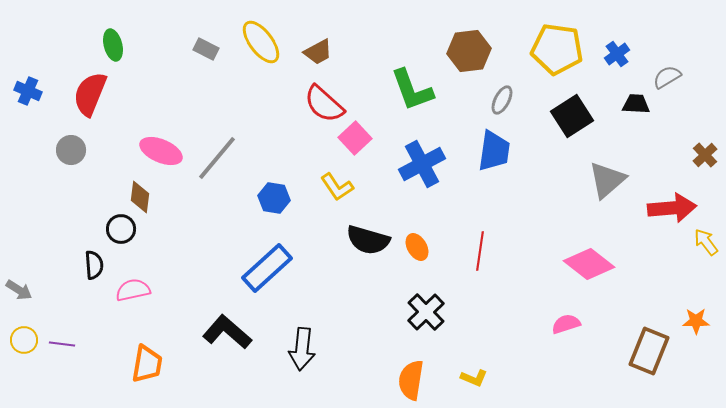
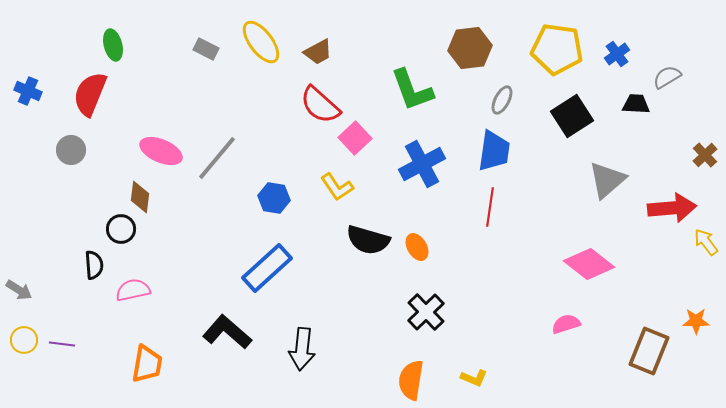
brown hexagon at (469, 51): moved 1 px right, 3 px up
red semicircle at (324, 104): moved 4 px left, 1 px down
red line at (480, 251): moved 10 px right, 44 px up
